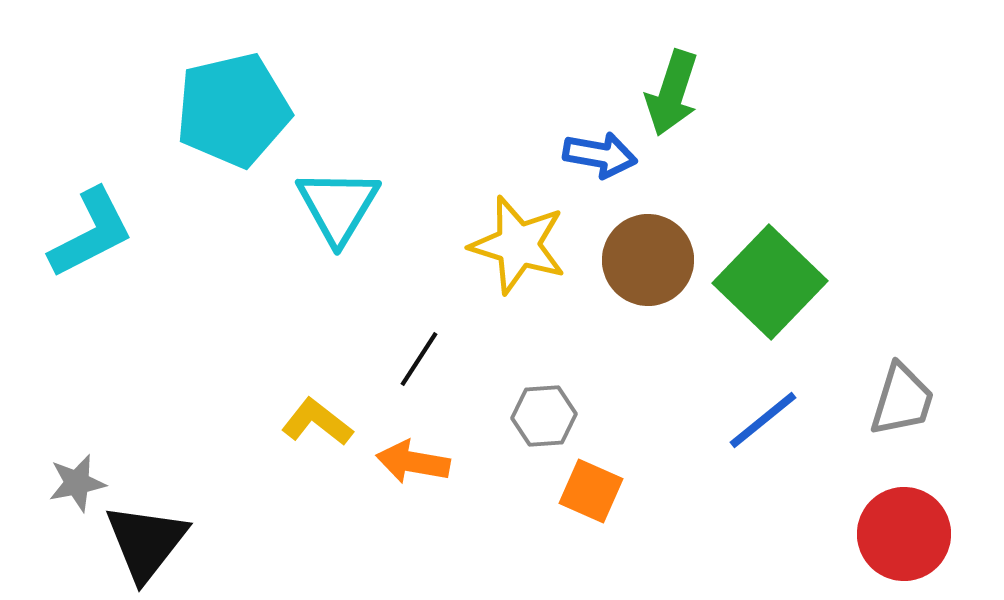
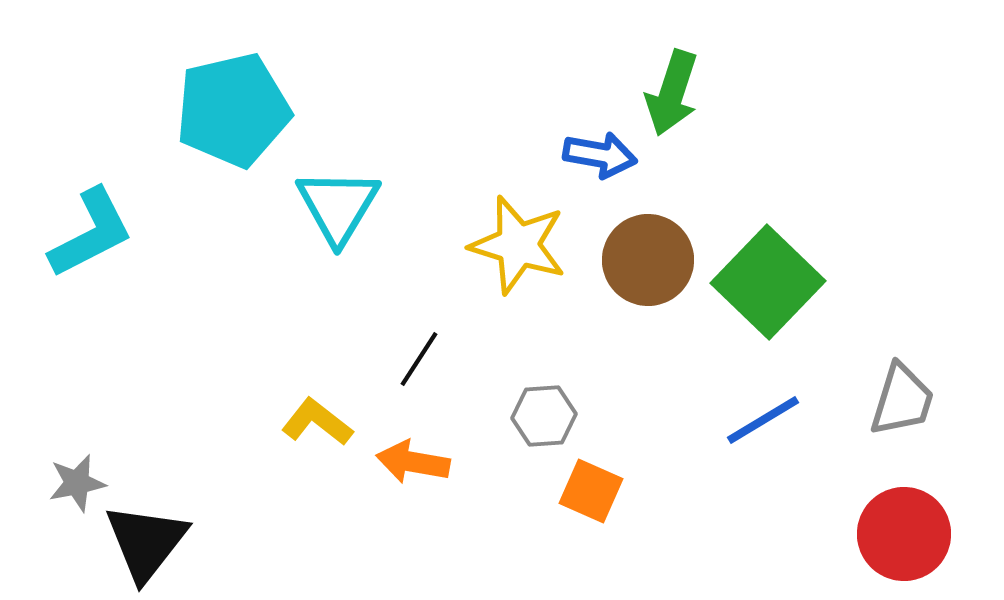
green square: moved 2 px left
blue line: rotated 8 degrees clockwise
